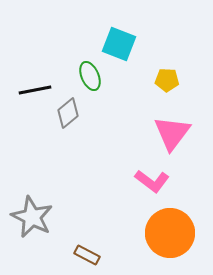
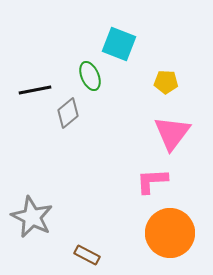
yellow pentagon: moved 1 px left, 2 px down
pink L-shape: rotated 140 degrees clockwise
